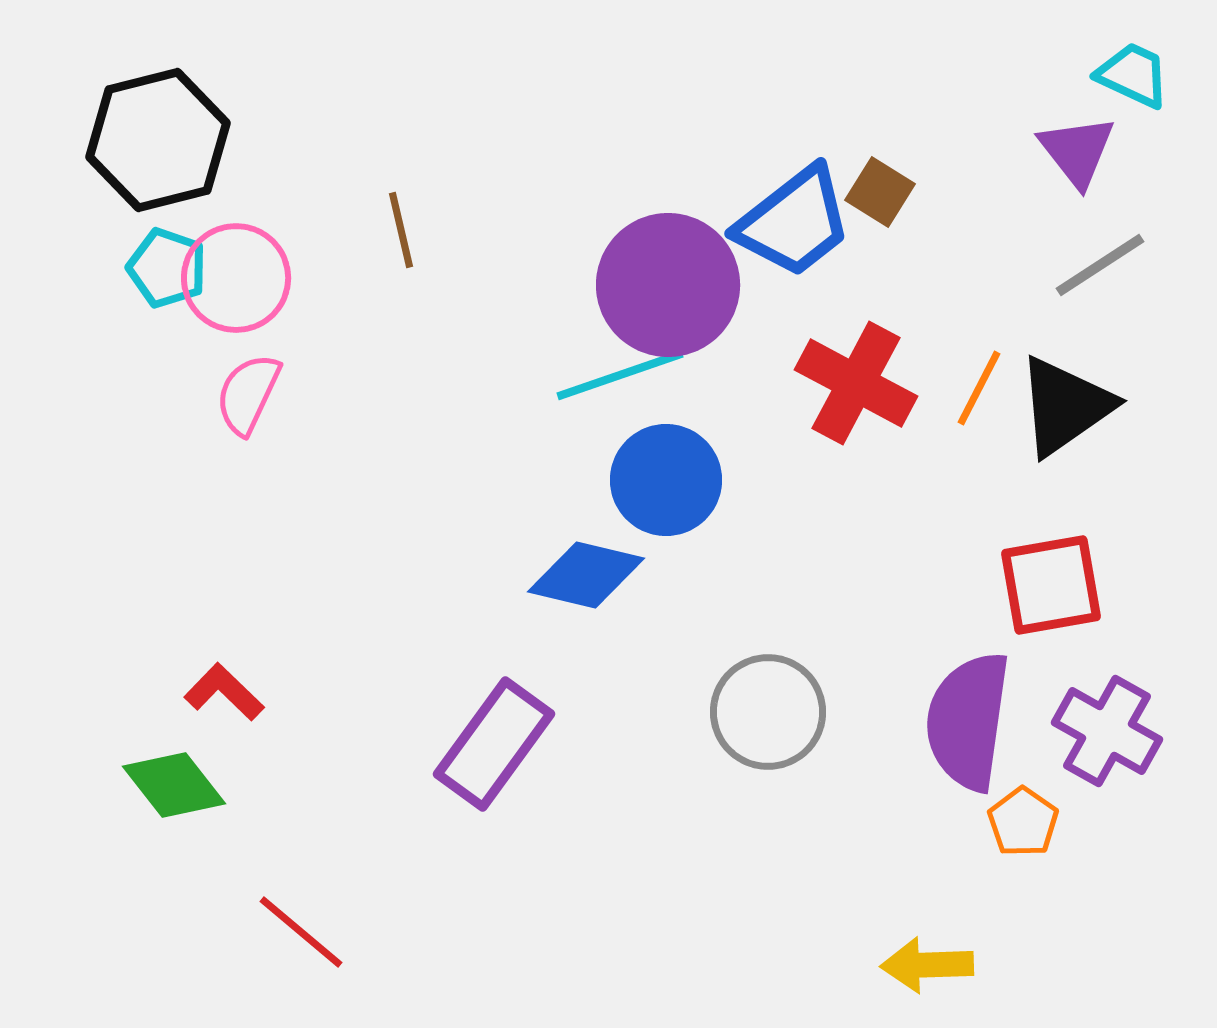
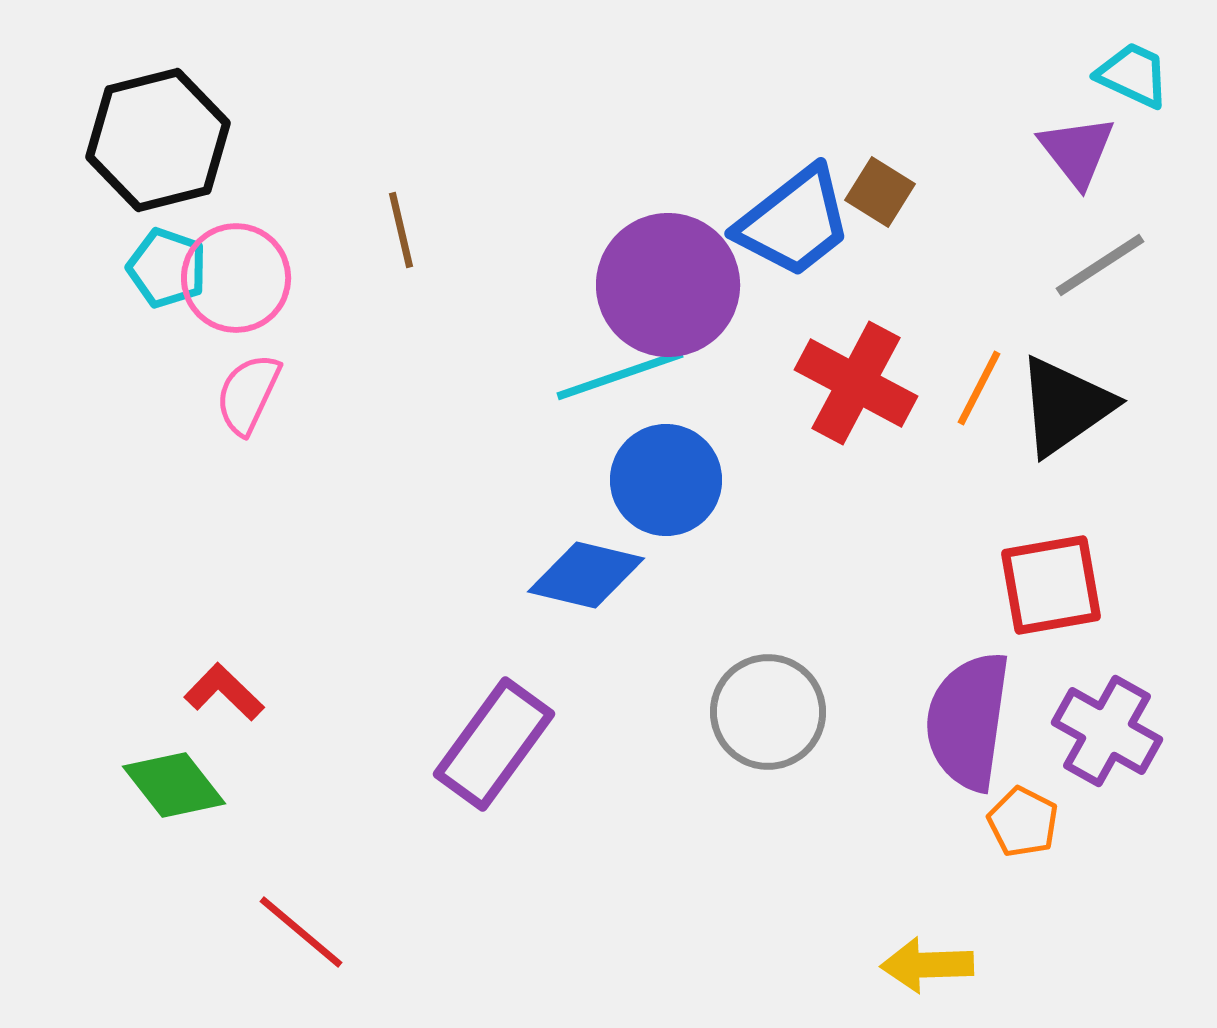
orange pentagon: rotated 8 degrees counterclockwise
